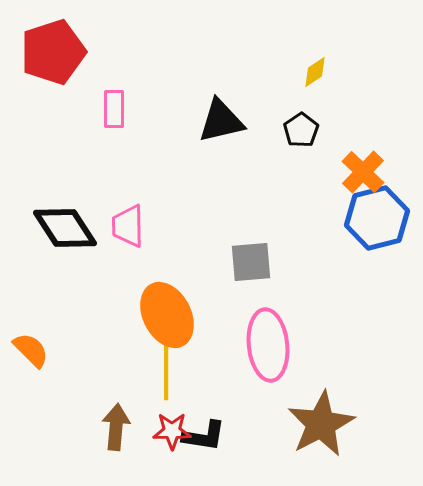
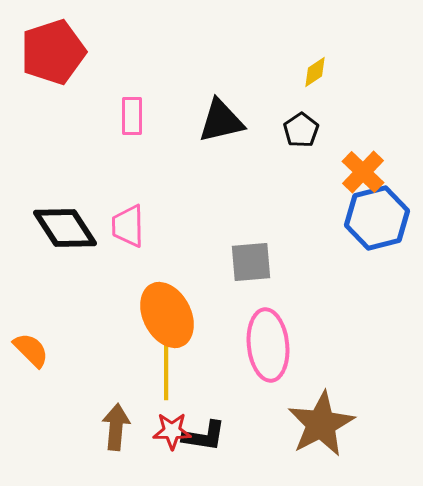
pink rectangle: moved 18 px right, 7 px down
